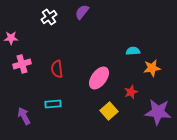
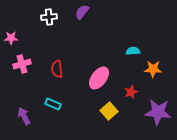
white cross: rotated 28 degrees clockwise
orange star: moved 1 px right, 1 px down; rotated 12 degrees clockwise
cyan rectangle: rotated 28 degrees clockwise
